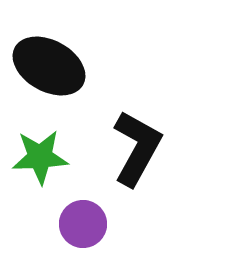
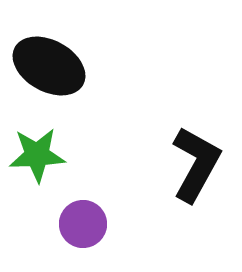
black L-shape: moved 59 px right, 16 px down
green star: moved 3 px left, 2 px up
